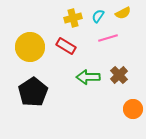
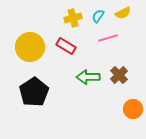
black pentagon: moved 1 px right
